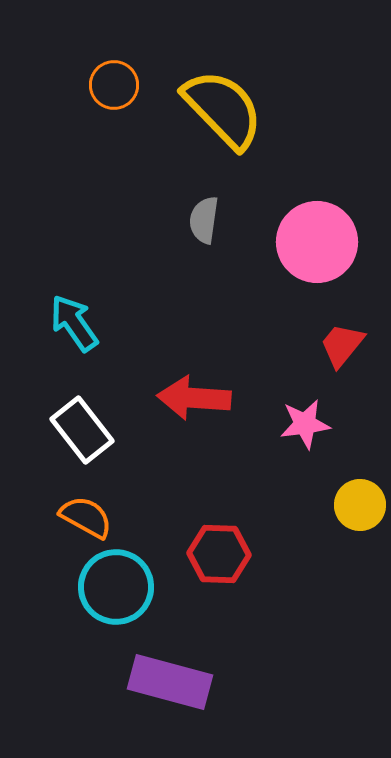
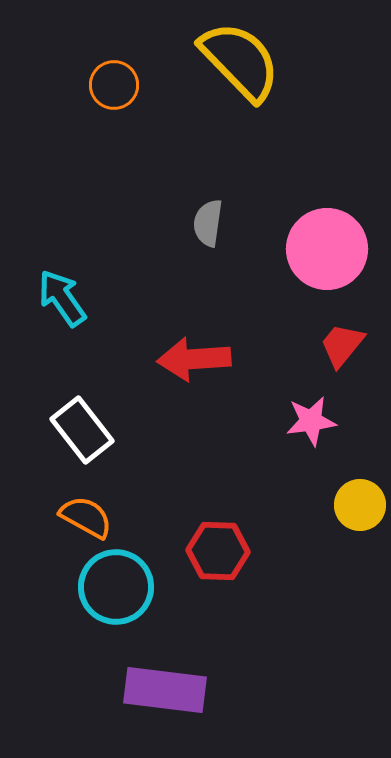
yellow semicircle: moved 17 px right, 48 px up
gray semicircle: moved 4 px right, 3 px down
pink circle: moved 10 px right, 7 px down
cyan arrow: moved 12 px left, 25 px up
red arrow: moved 39 px up; rotated 8 degrees counterclockwise
pink star: moved 6 px right, 3 px up
red hexagon: moved 1 px left, 3 px up
purple rectangle: moved 5 px left, 8 px down; rotated 8 degrees counterclockwise
